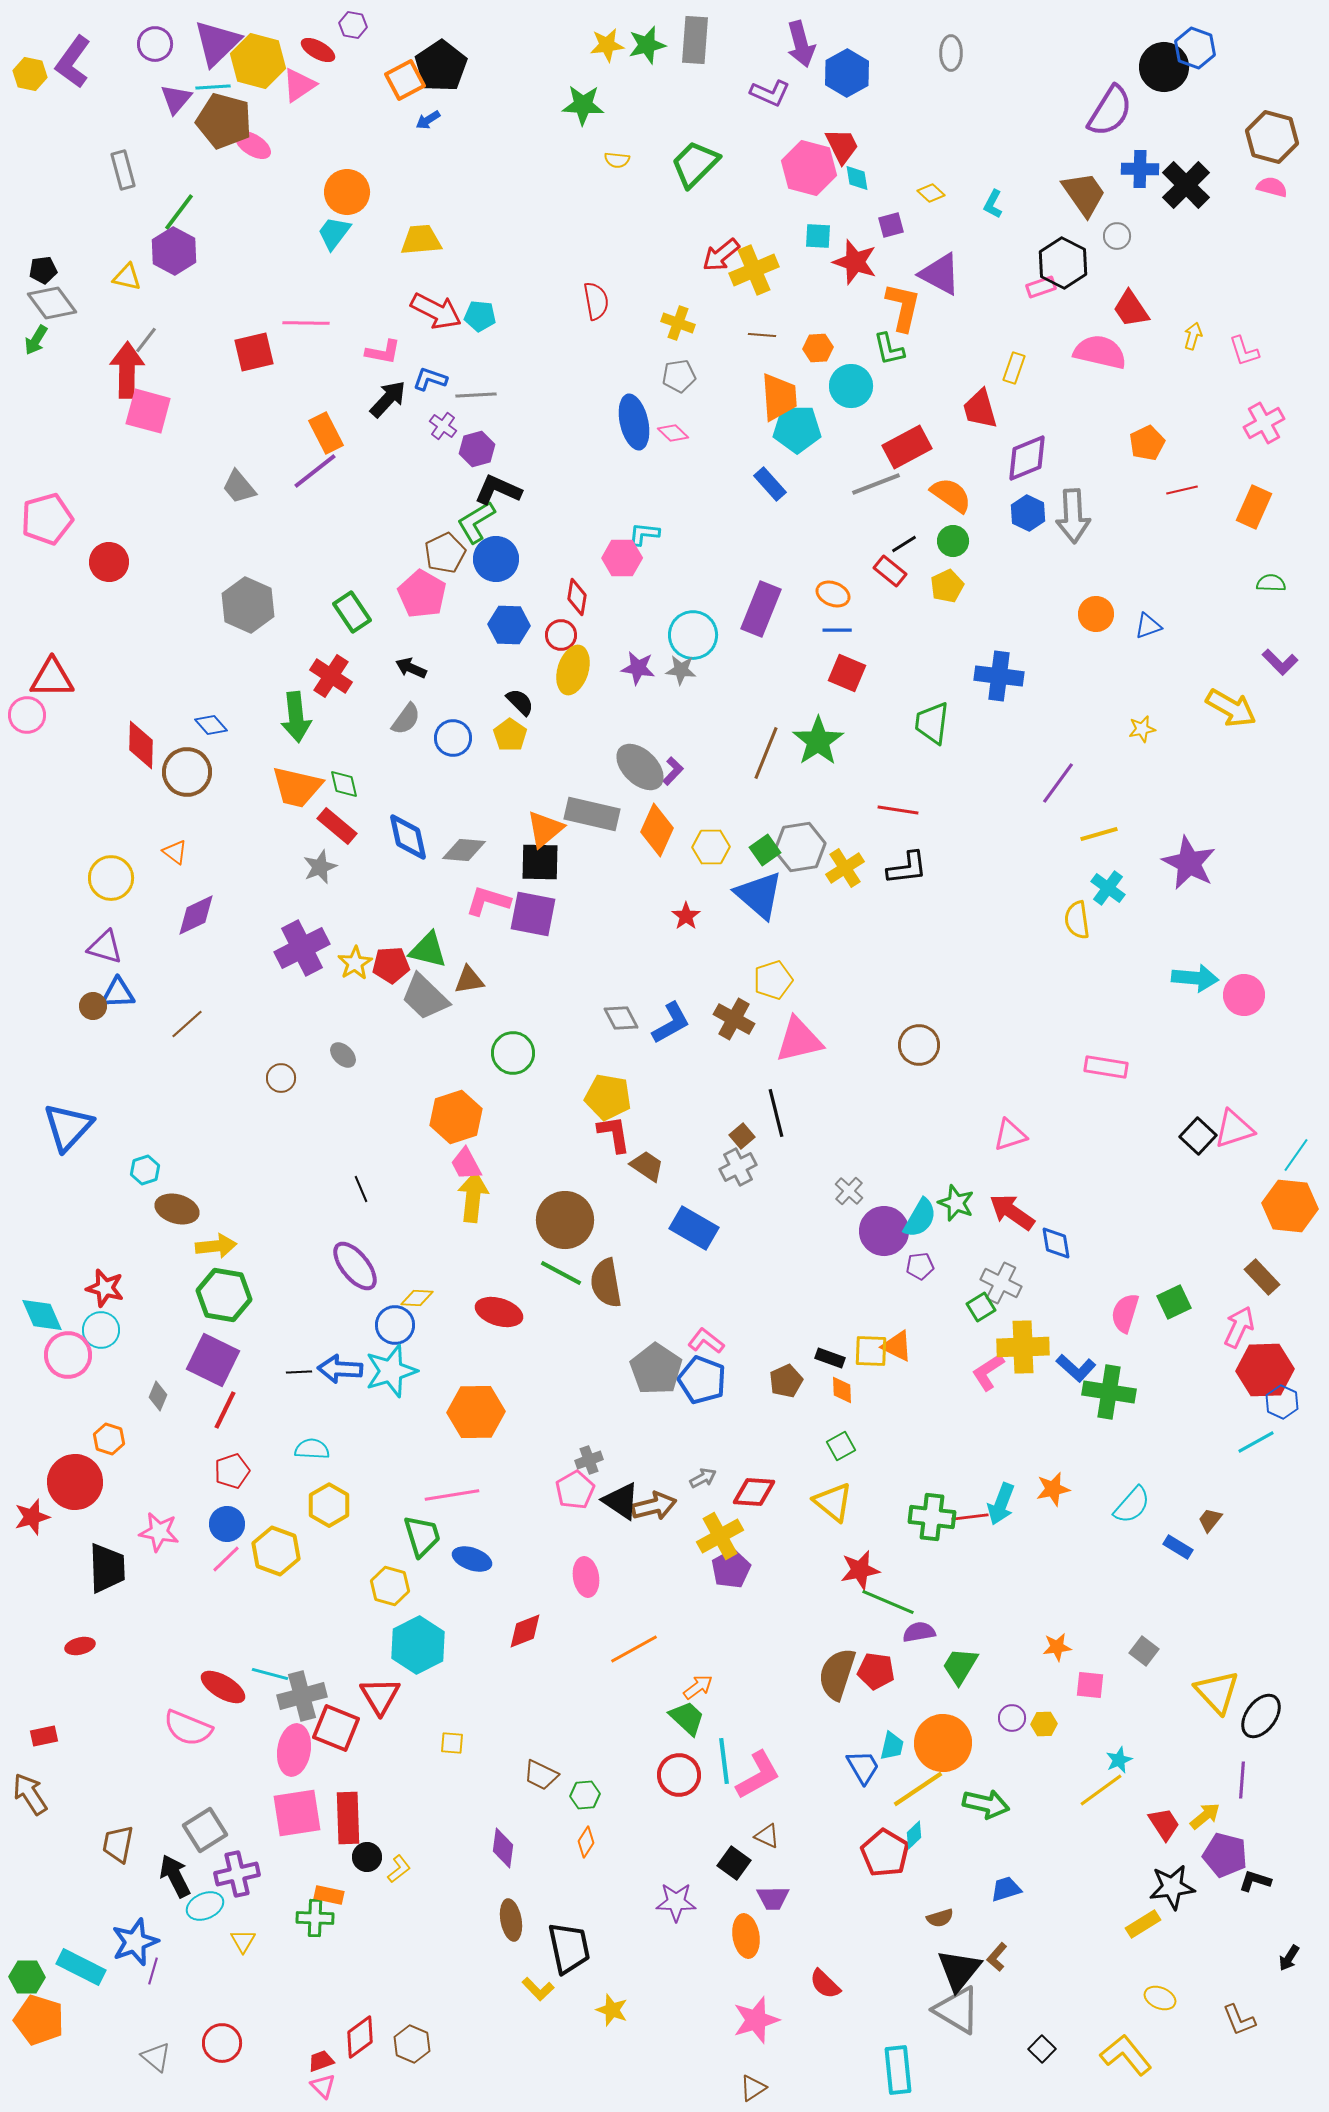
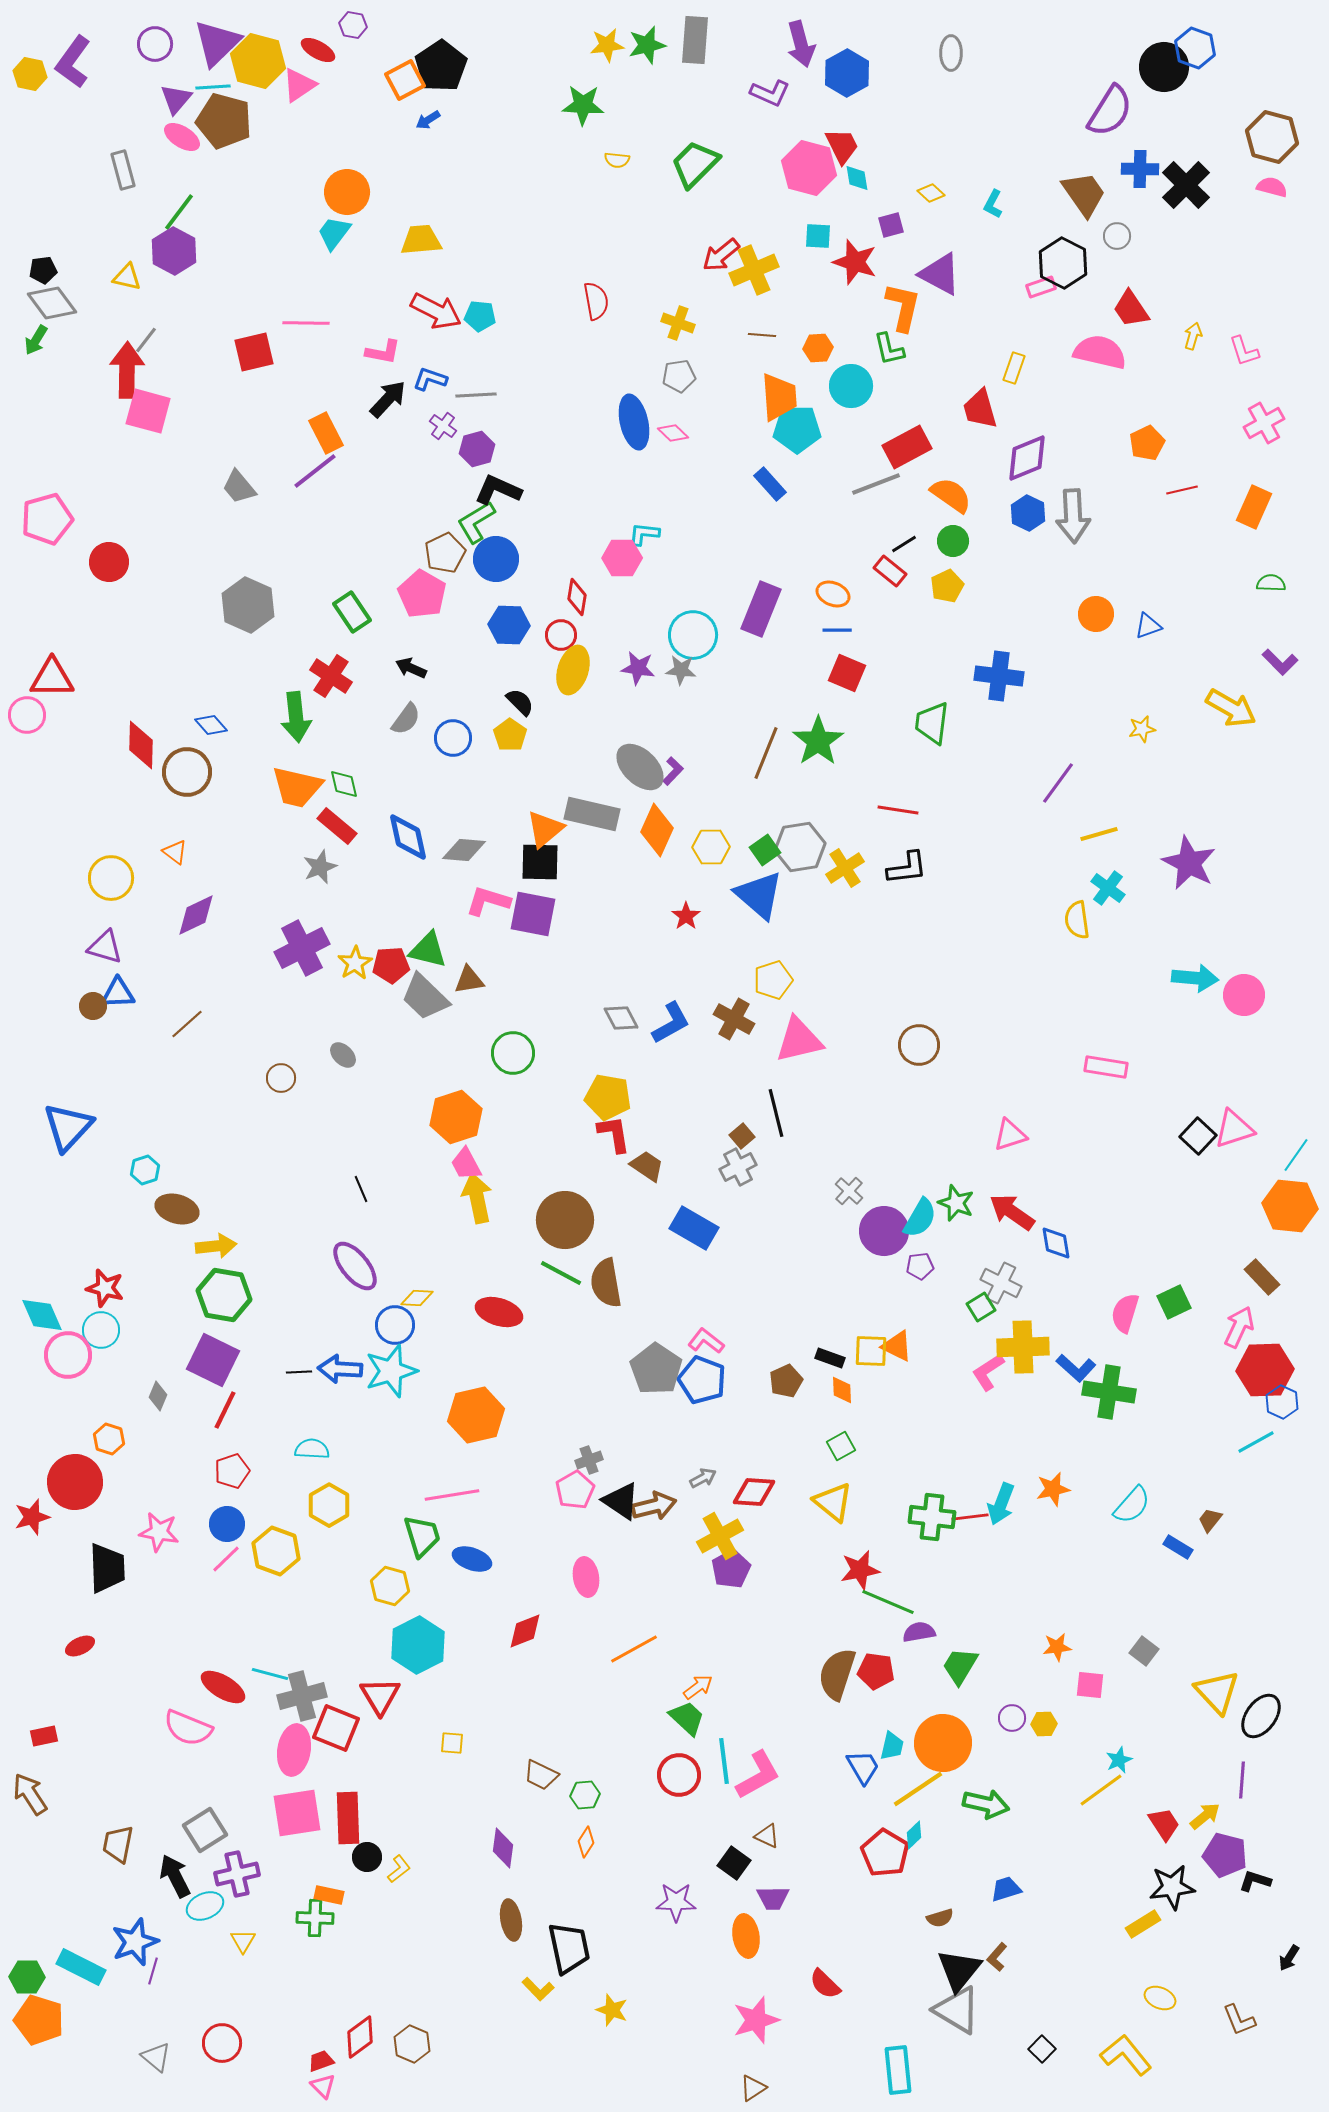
pink ellipse at (253, 145): moved 71 px left, 8 px up
yellow arrow at (473, 1197): moved 4 px right, 1 px down; rotated 18 degrees counterclockwise
orange hexagon at (476, 1412): moved 3 px down; rotated 12 degrees counterclockwise
red ellipse at (80, 1646): rotated 12 degrees counterclockwise
